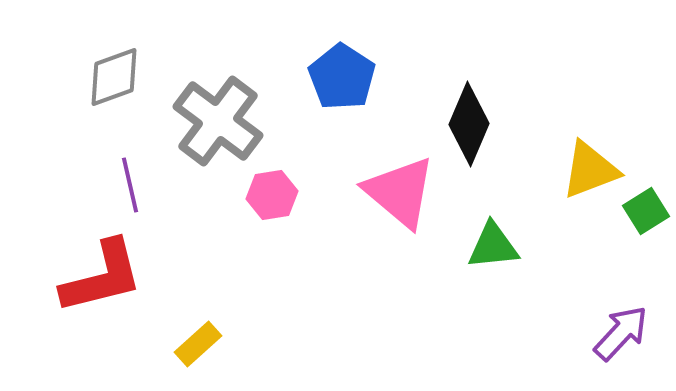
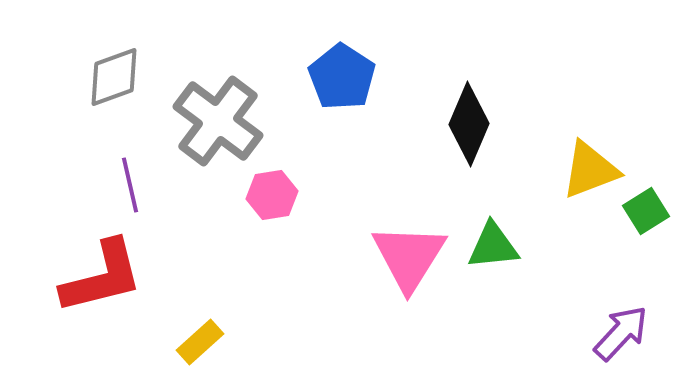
pink triangle: moved 9 px right, 65 px down; rotated 22 degrees clockwise
yellow rectangle: moved 2 px right, 2 px up
